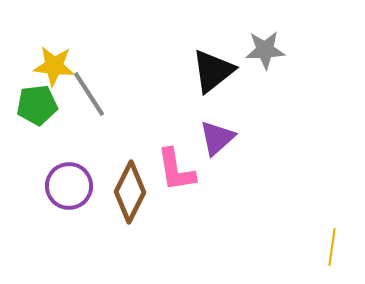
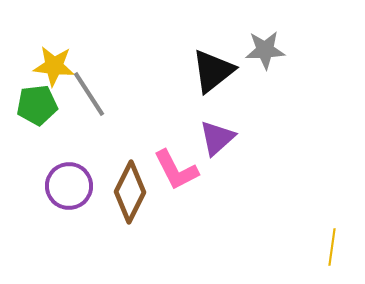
pink L-shape: rotated 18 degrees counterclockwise
